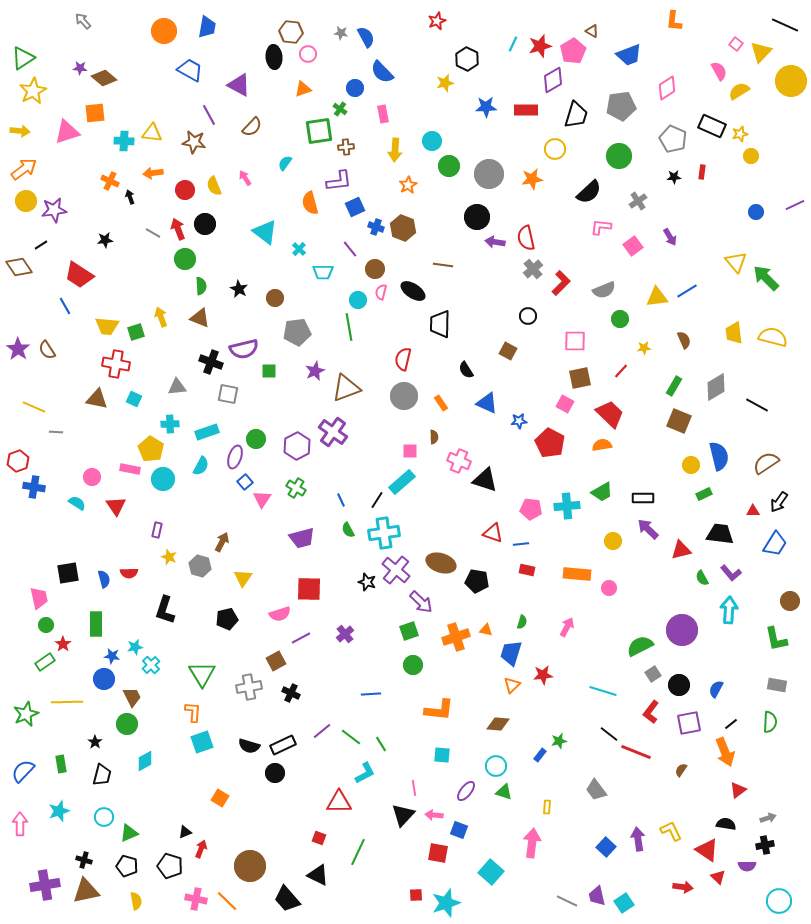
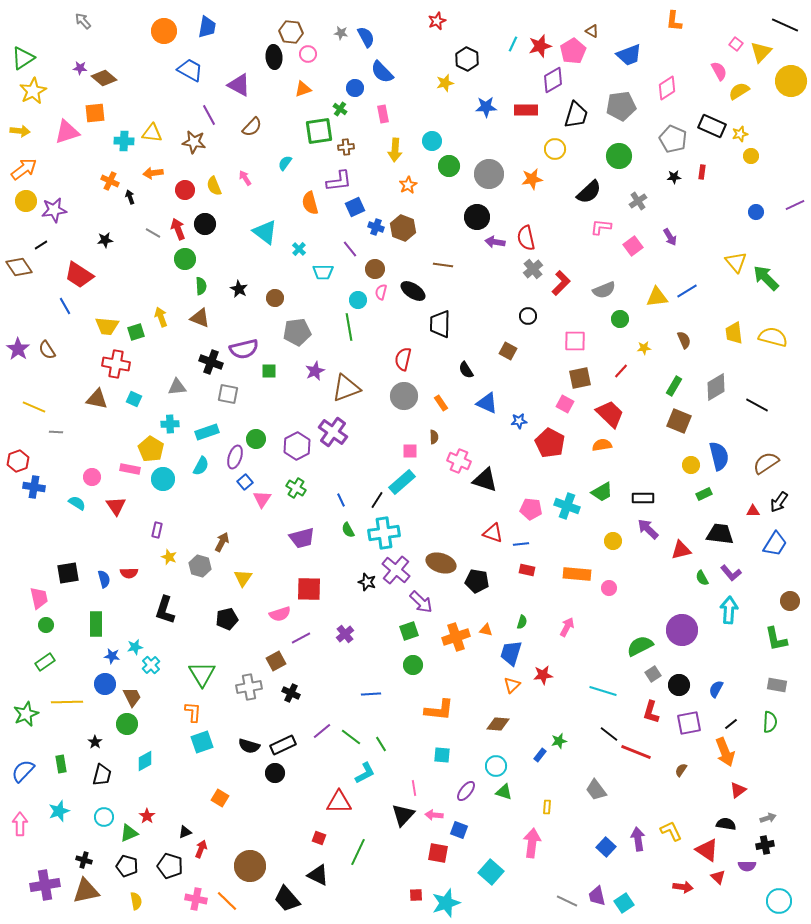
cyan cross at (567, 506): rotated 25 degrees clockwise
red star at (63, 644): moved 84 px right, 172 px down
blue circle at (104, 679): moved 1 px right, 5 px down
red L-shape at (651, 712): rotated 20 degrees counterclockwise
